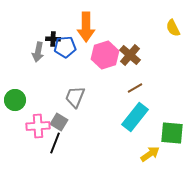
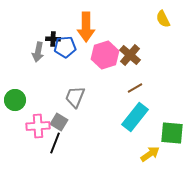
yellow semicircle: moved 10 px left, 9 px up
